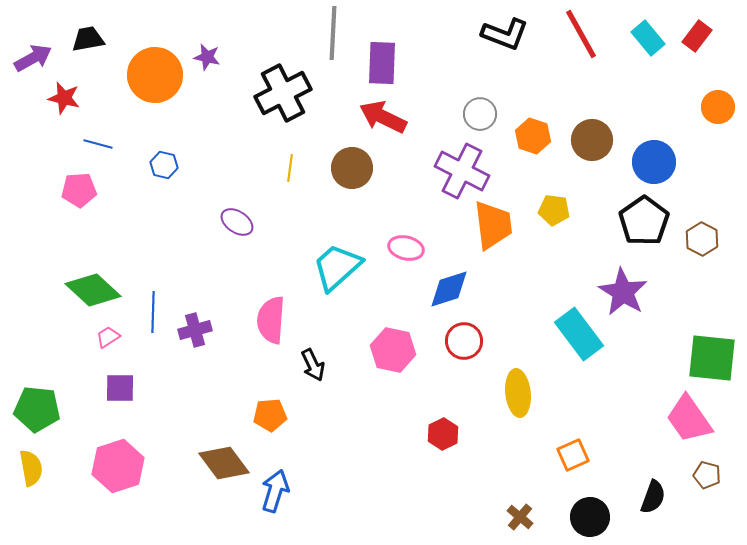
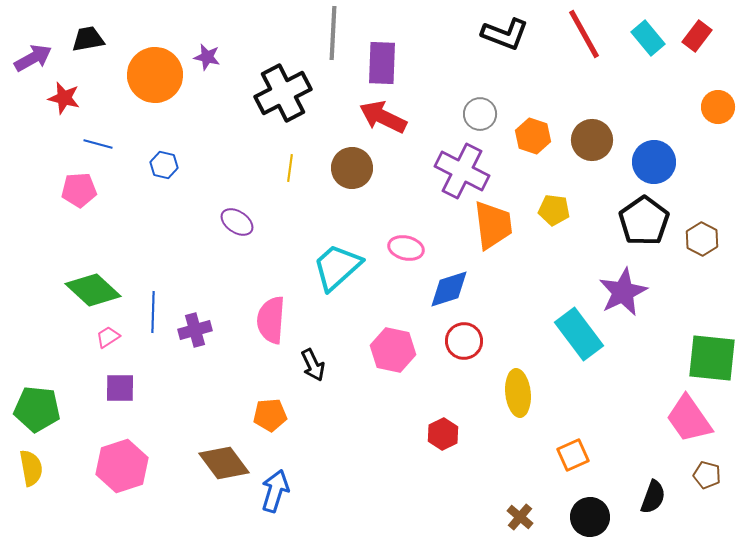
red line at (581, 34): moved 3 px right
purple star at (623, 292): rotated 15 degrees clockwise
pink hexagon at (118, 466): moved 4 px right
